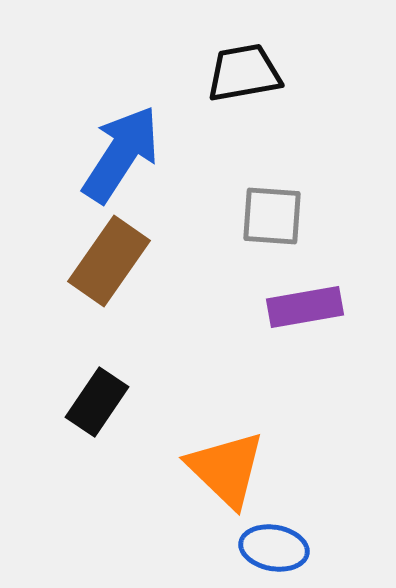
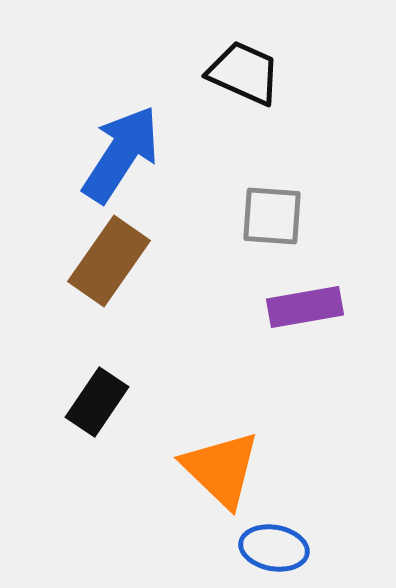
black trapezoid: rotated 34 degrees clockwise
orange triangle: moved 5 px left
